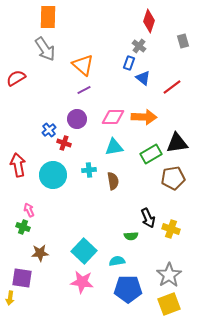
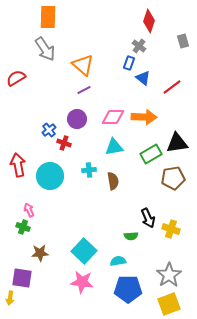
cyan circle: moved 3 px left, 1 px down
cyan semicircle: moved 1 px right
